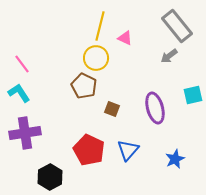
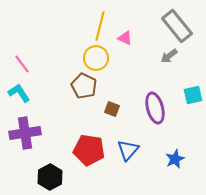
red pentagon: rotated 16 degrees counterclockwise
